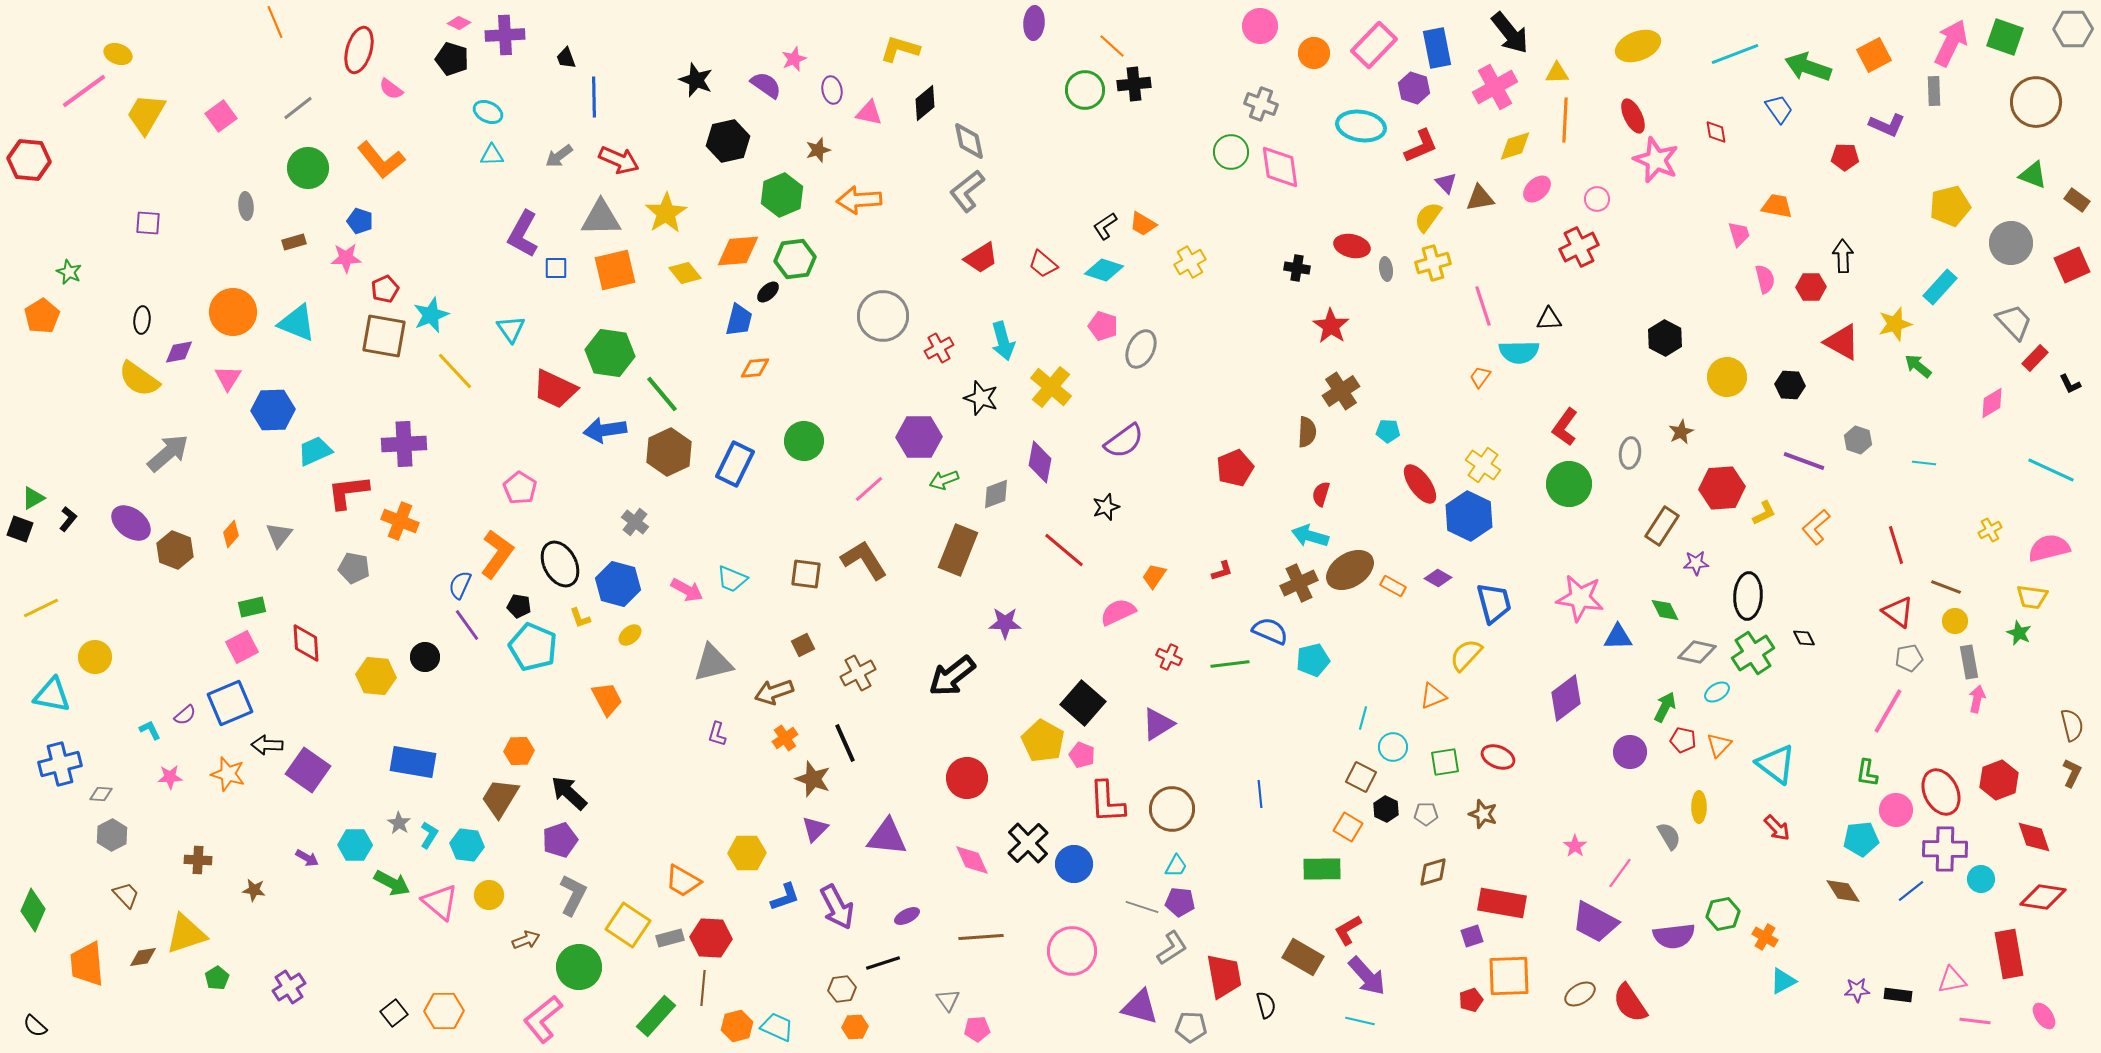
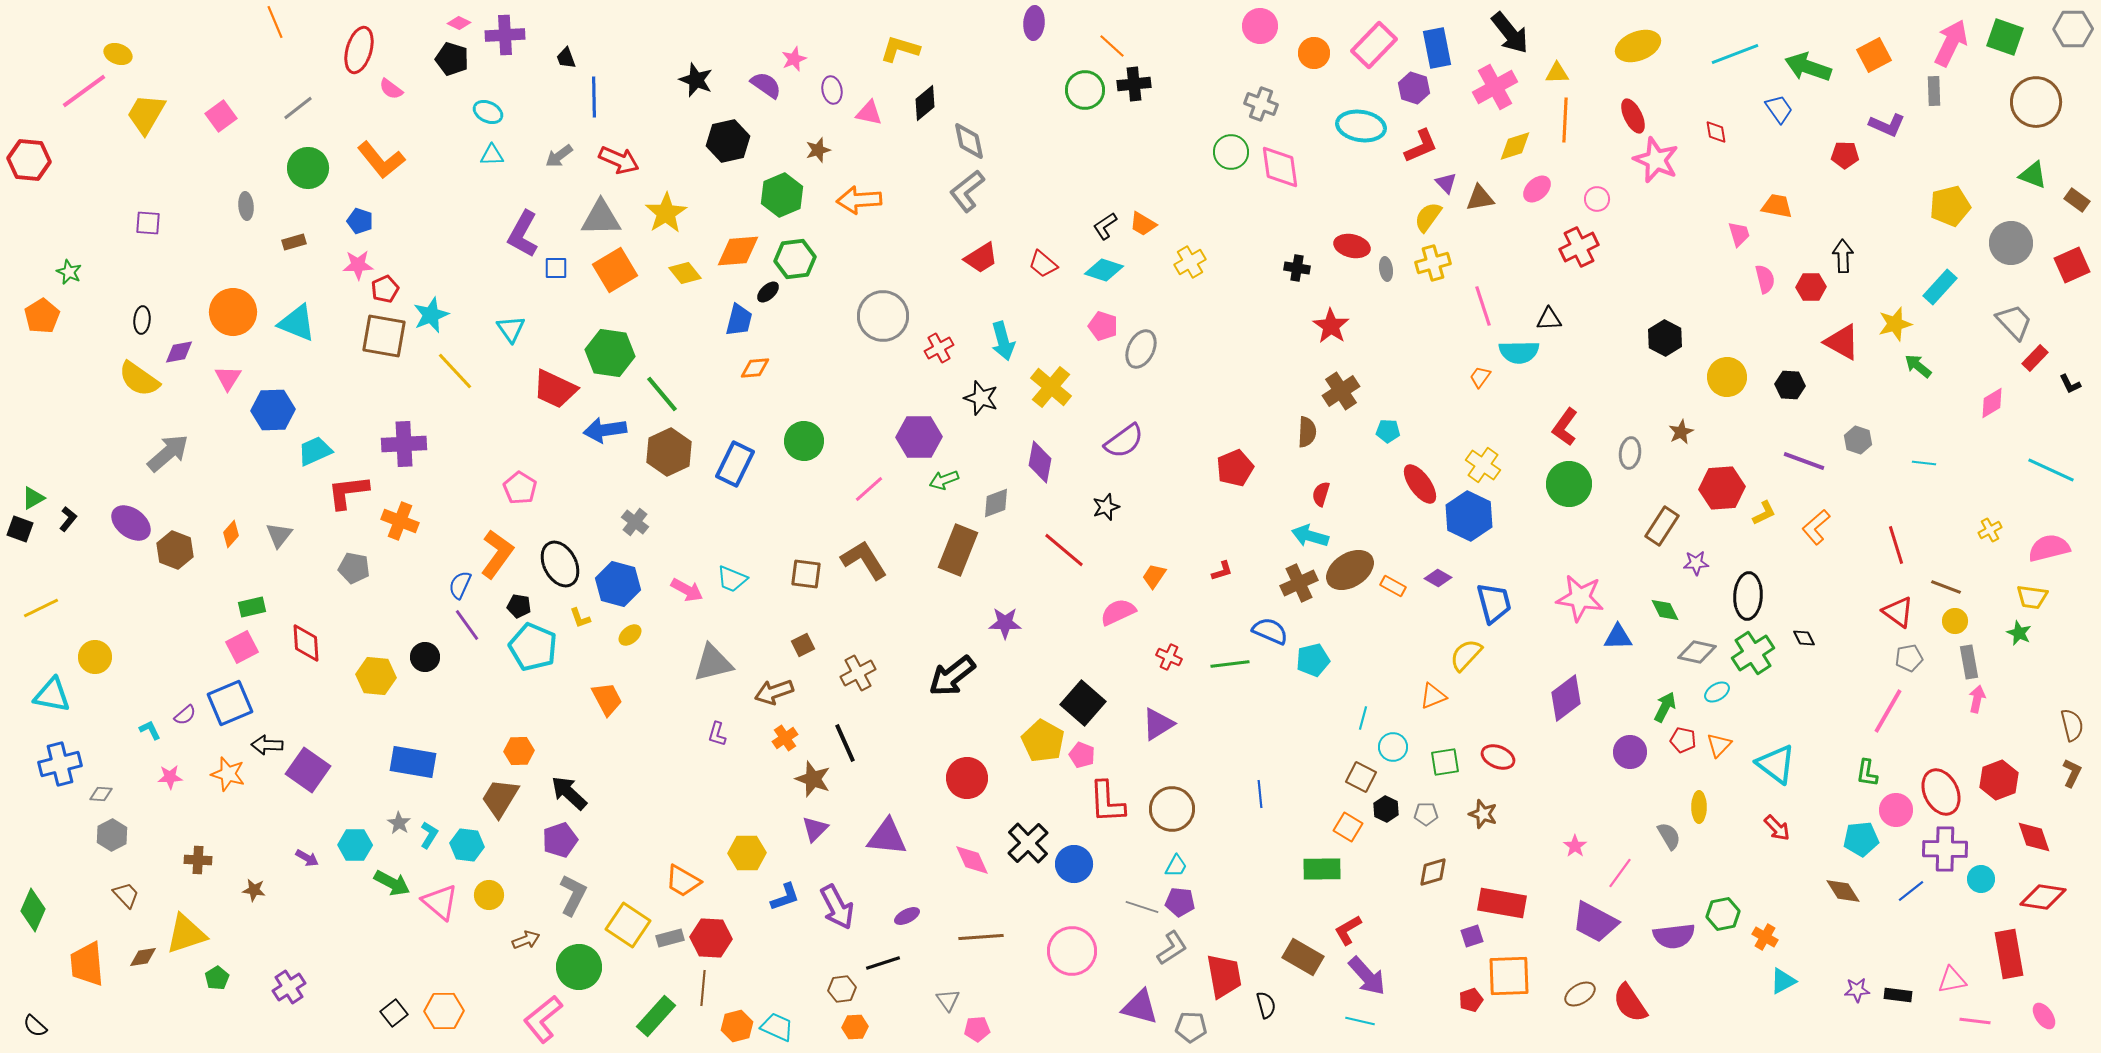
red pentagon at (1845, 157): moved 2 px up
pink star at (346, 258): moved 12 px right, 7 px down
orange square at (615, 270): rotated 18 degrees counterclockwise
gray diamond at (996, 494): moved 9 px down
